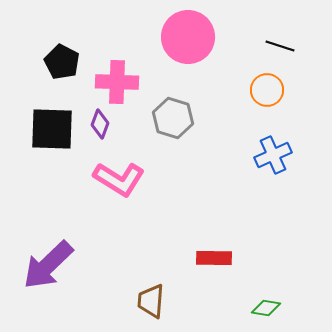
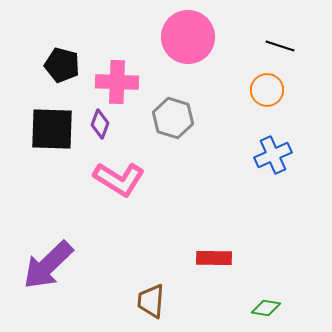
black pentagon: moved 3 px down; rotated 12 degrees counterclockwise
